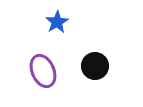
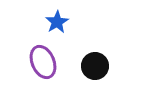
purple ellipse: moved 9 px up
